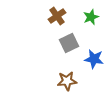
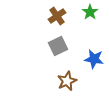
green star: moved 1 px left, 5 px up; rotated 14 degrees counterclockwise
gray square: moved 11 px left, 3 px down
brown star: rotated 18 degrees counterclockwise
